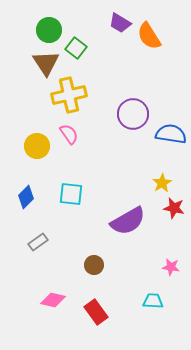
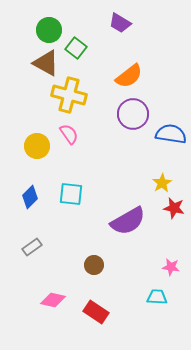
orange semicircle: moved 20 px left, 40 px down; rotated 96 degrees counterclockwise
brown triangle: rotated 28 degrees counterclockwise
yellow cross: rotated 28 degrees clockwise
blue diamond: moved 4 px right
gray rectangle: moved 6 px left, 5 px down
cyan trapezoid: moved 4 px right, 4 px up
red rectangle: rotated 20 degrees counterclockwise
